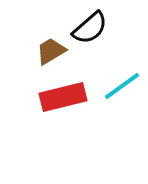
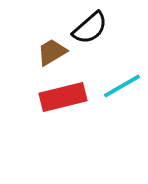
brown trapezoid: moved 1 px right, 1 px down
cyan line: rotated 6 degrees clockwise
